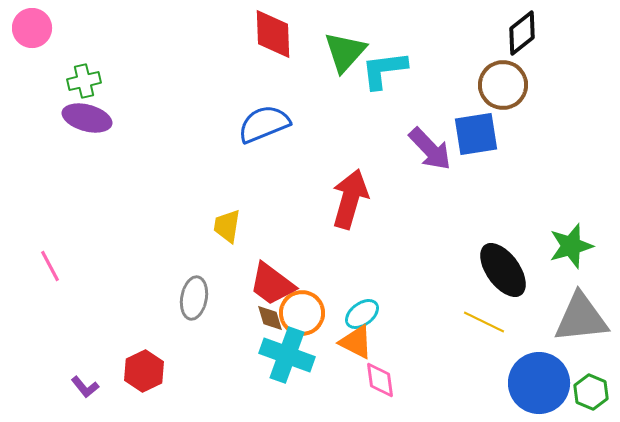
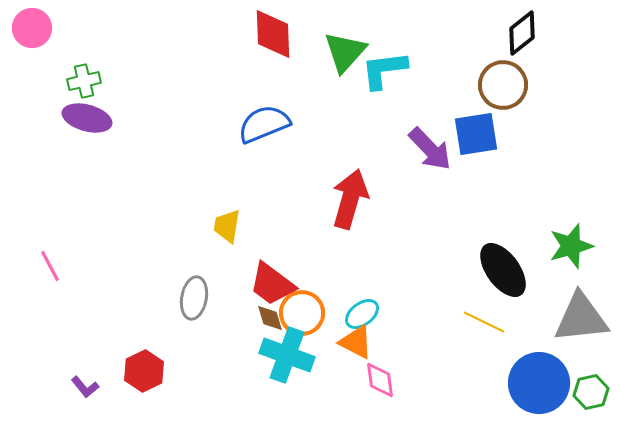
green hexagon: rotated 24 degrees clockwise
